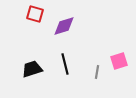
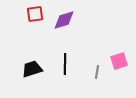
red square: rotated 24 degrees counterclockwise
purple diamond: moved 6 px up
black line: rotated 15 degrees clockwise
